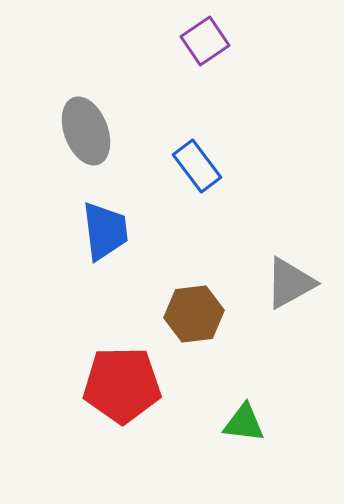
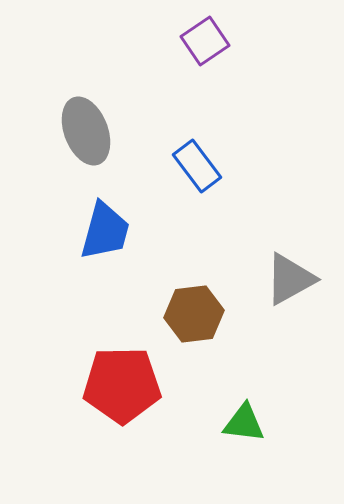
blue trapezoid: rotated 22 degrees clockwise
gray triangle: moved 4 px up
